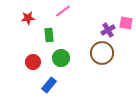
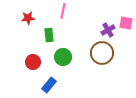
pink line: rotated 42 degrees counterclockwise
green circle: moved 2 px right, 1 px up
